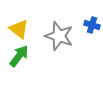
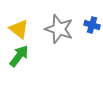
gray star: moved 7 px up
